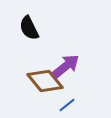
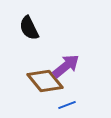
blue line: rotated 18 degrees clockwise
